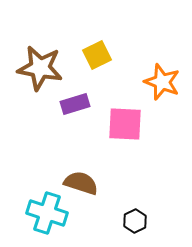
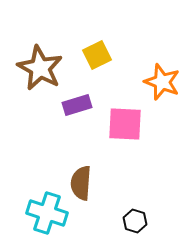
brown star: rotated 18 degrees clockwise
purple rectangle: moved 2 px right, 1 px down
brown semicircle: rotated 104 degrees counterclockwise
black hexagon: rotated 15 degrees counterclockwise
